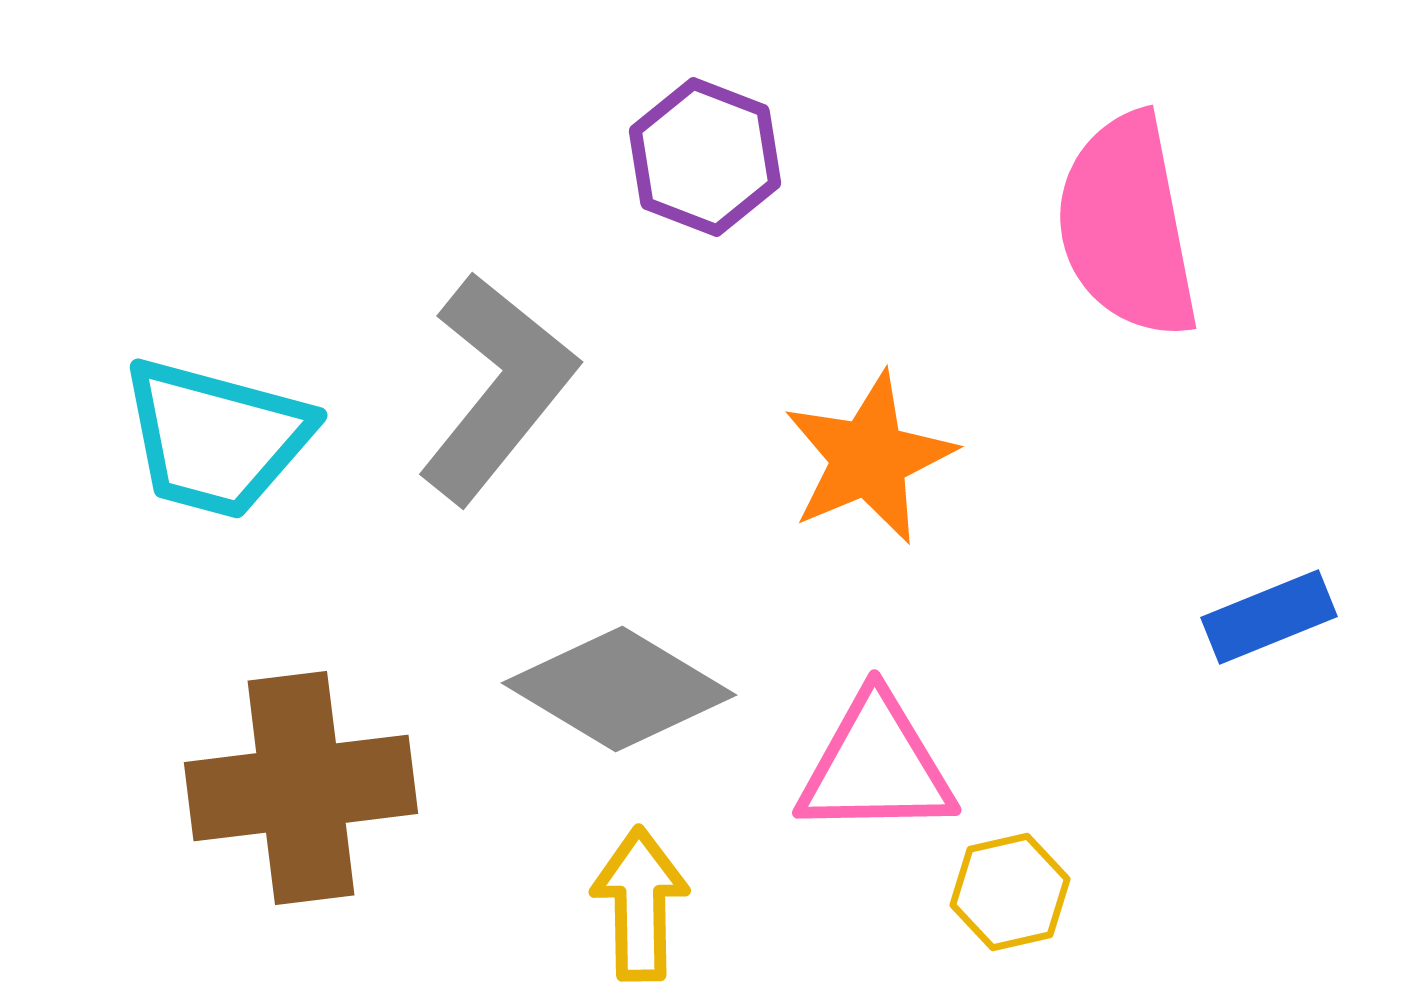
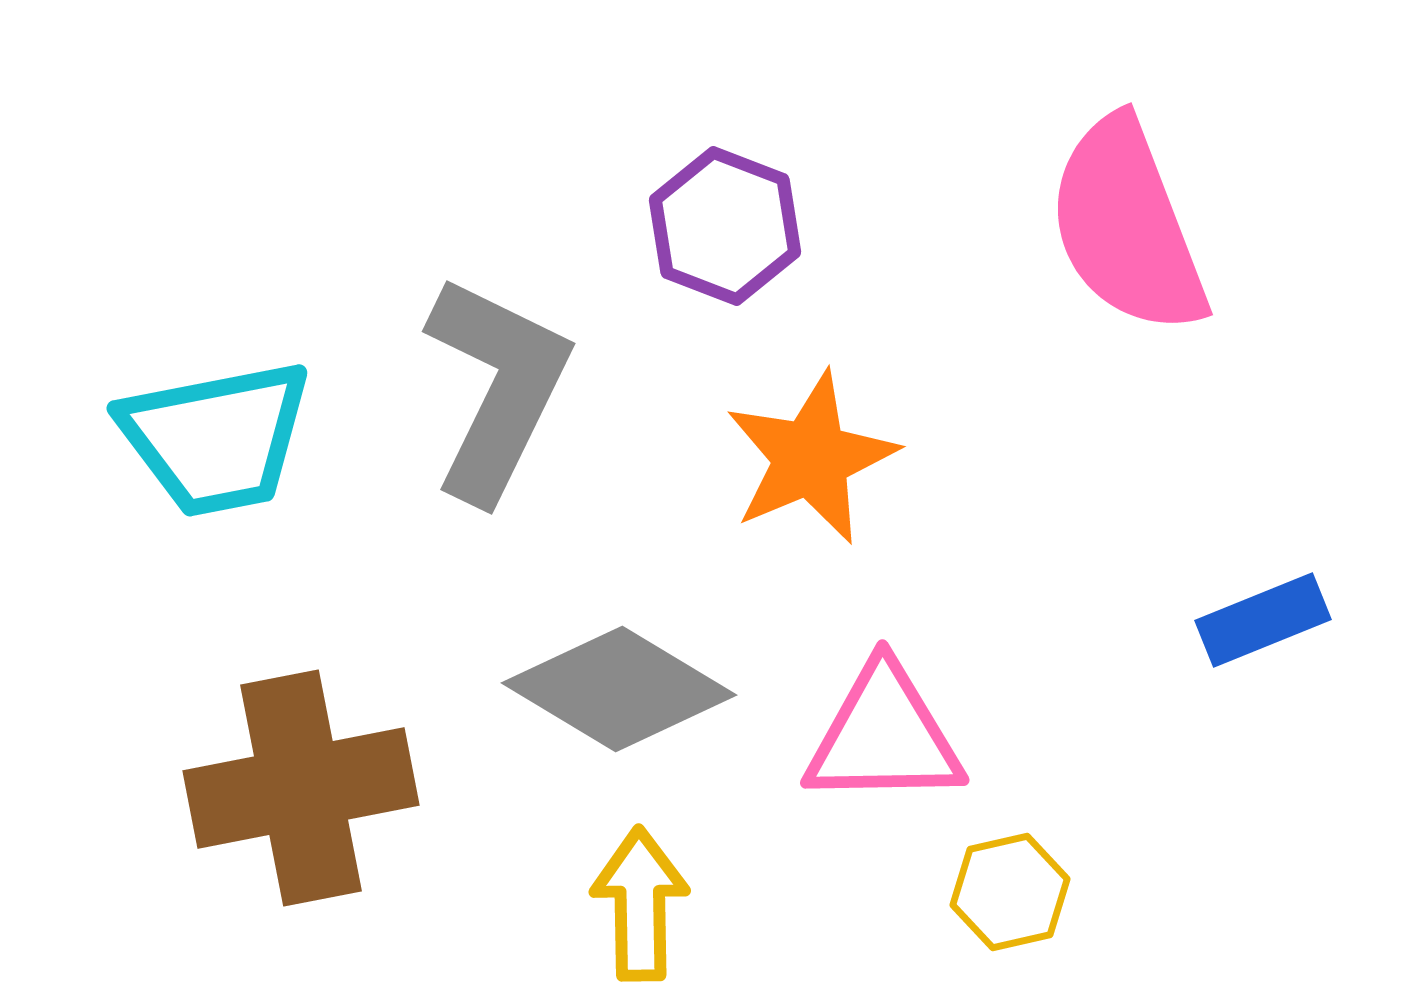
purple hexagon: moved 20 px right, 69 px down
pink semicircle: rotated 10 degrees counterclockwise
gray L-shape: rotated 13 degrees counterclockwise
cyan trapezoid: rotated 26 degrees counterclockwise
orange star: moved 58 px left
blue rectangle: moved 6 px left, 3 px down
pink triangle: moved 8 px right, 30 px up
brown cross: rotated 4 degrees counterclockwise
